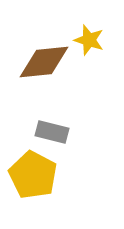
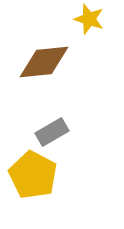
yellow star: moved 21 px up
gray rectangle: rotated 44 degrees counterclockwise
